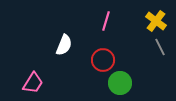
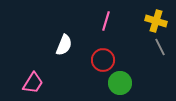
yellow cross: rotated 20 degrees counterclockwise
